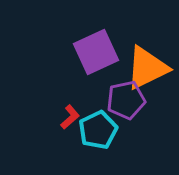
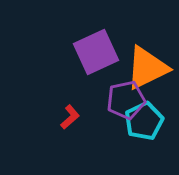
cyan pentagon: moved 46 px right, 9 px up
